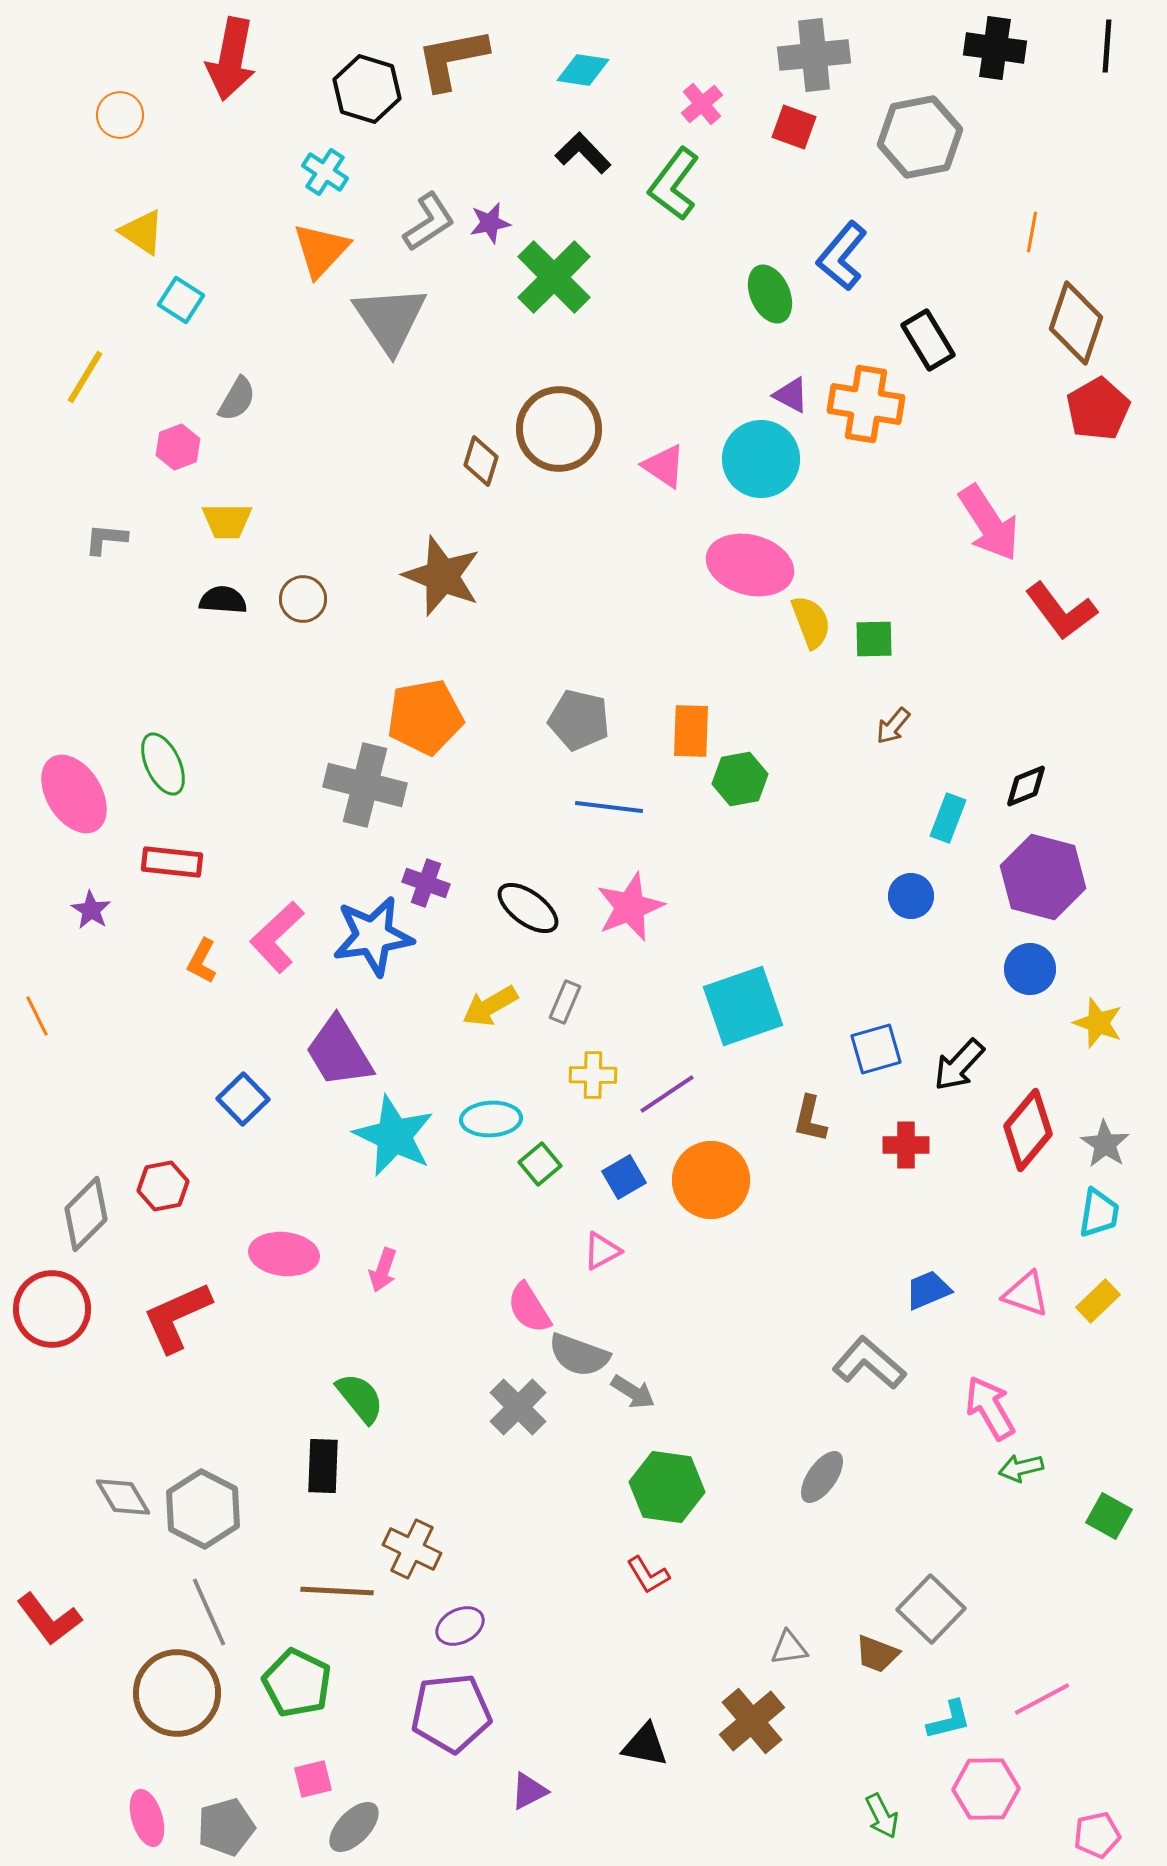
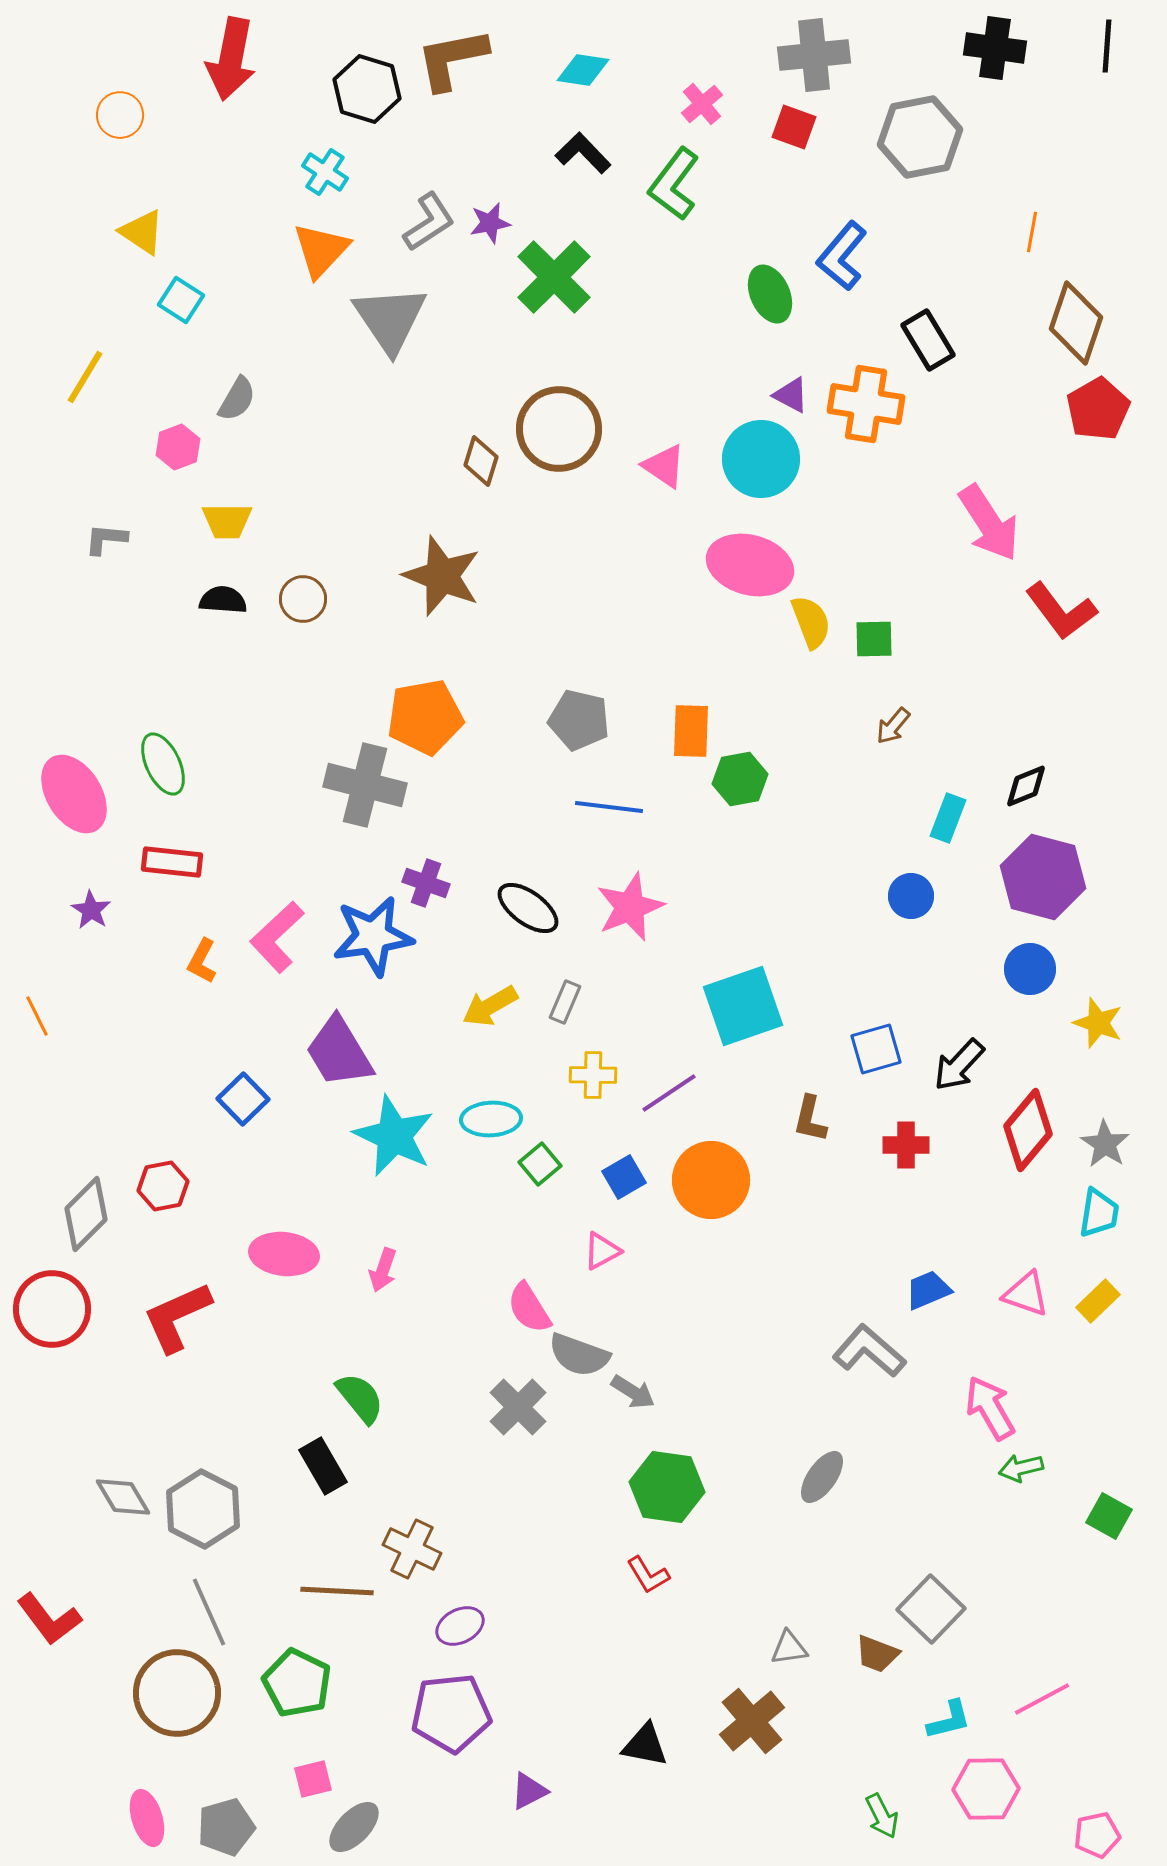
purple line at (667, 1094): moved 2 px right, 1 px up
gray L-shape at (869, 1363): moved 12 px up
black rectangle at (323, 1466): rotated 32 degrees counterclockwise
